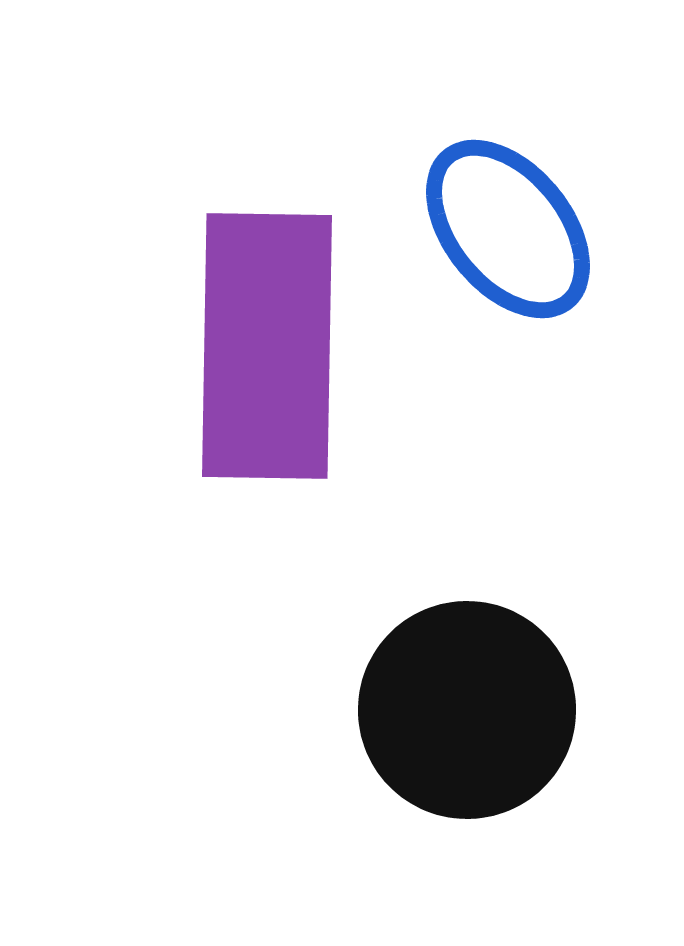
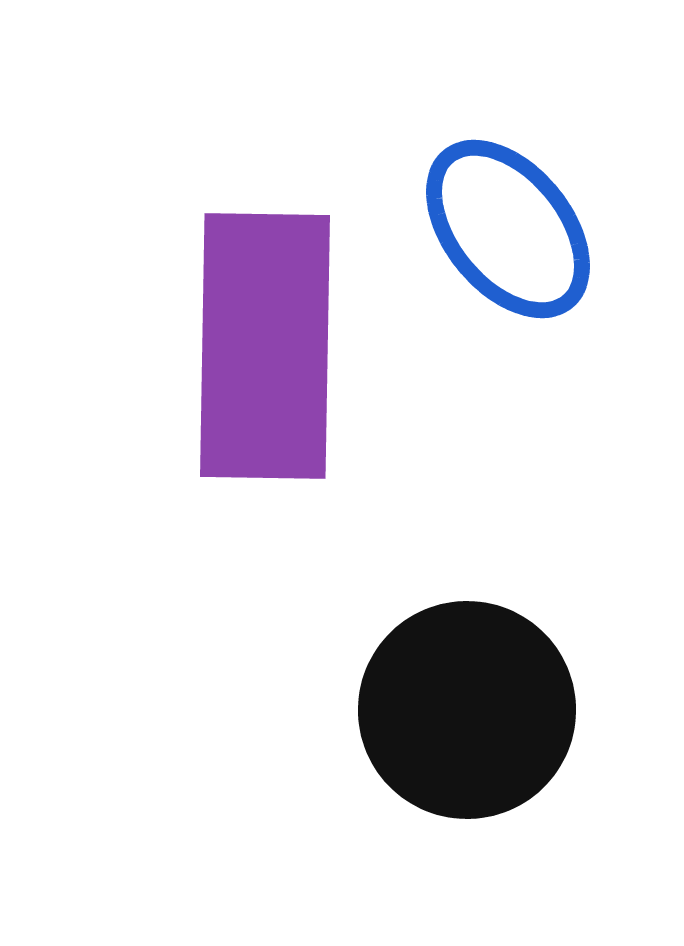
purple rectangle: moved 2 px left
